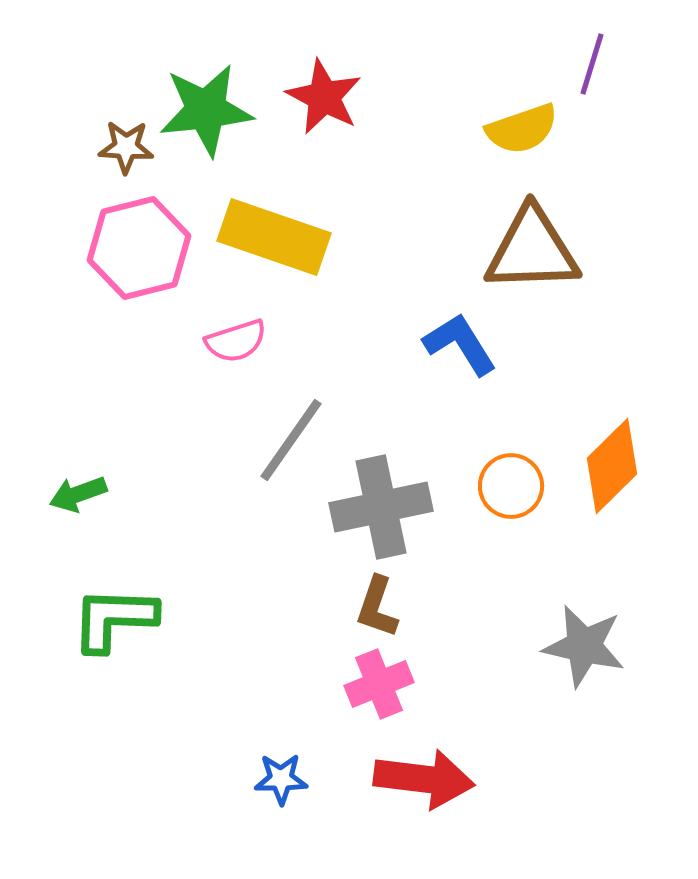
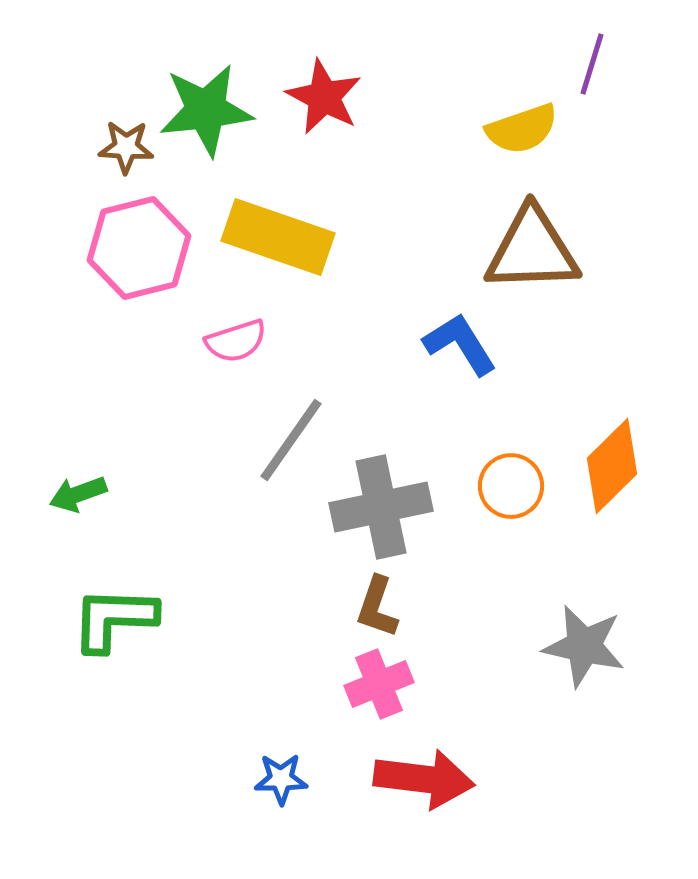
yellow rectangle: moved 4 px right
